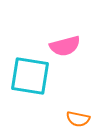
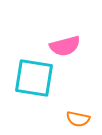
cyan square: moved 4 px right, 2 px down
